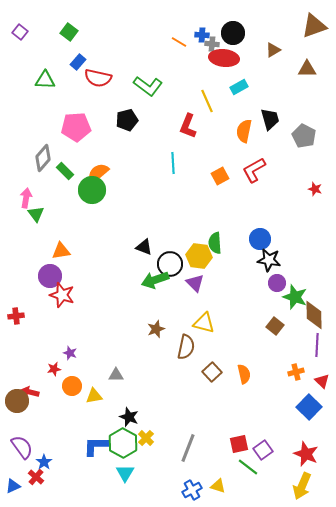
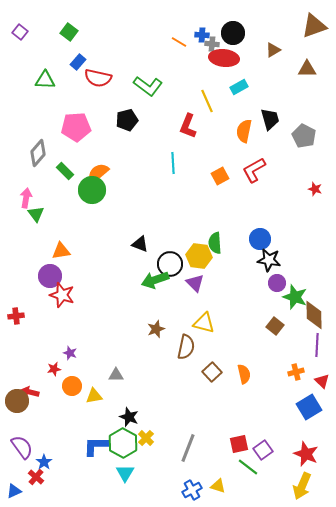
gray diamond at (43, 158): moved 5 px left, 5 px up
black triangle at (144, 247): moved 4 px left, 3 px up
blue square at (309, 407): rotated 15 degrees clockwise
blue triangle at (13, 486): moved 1 px right, 5 px down
